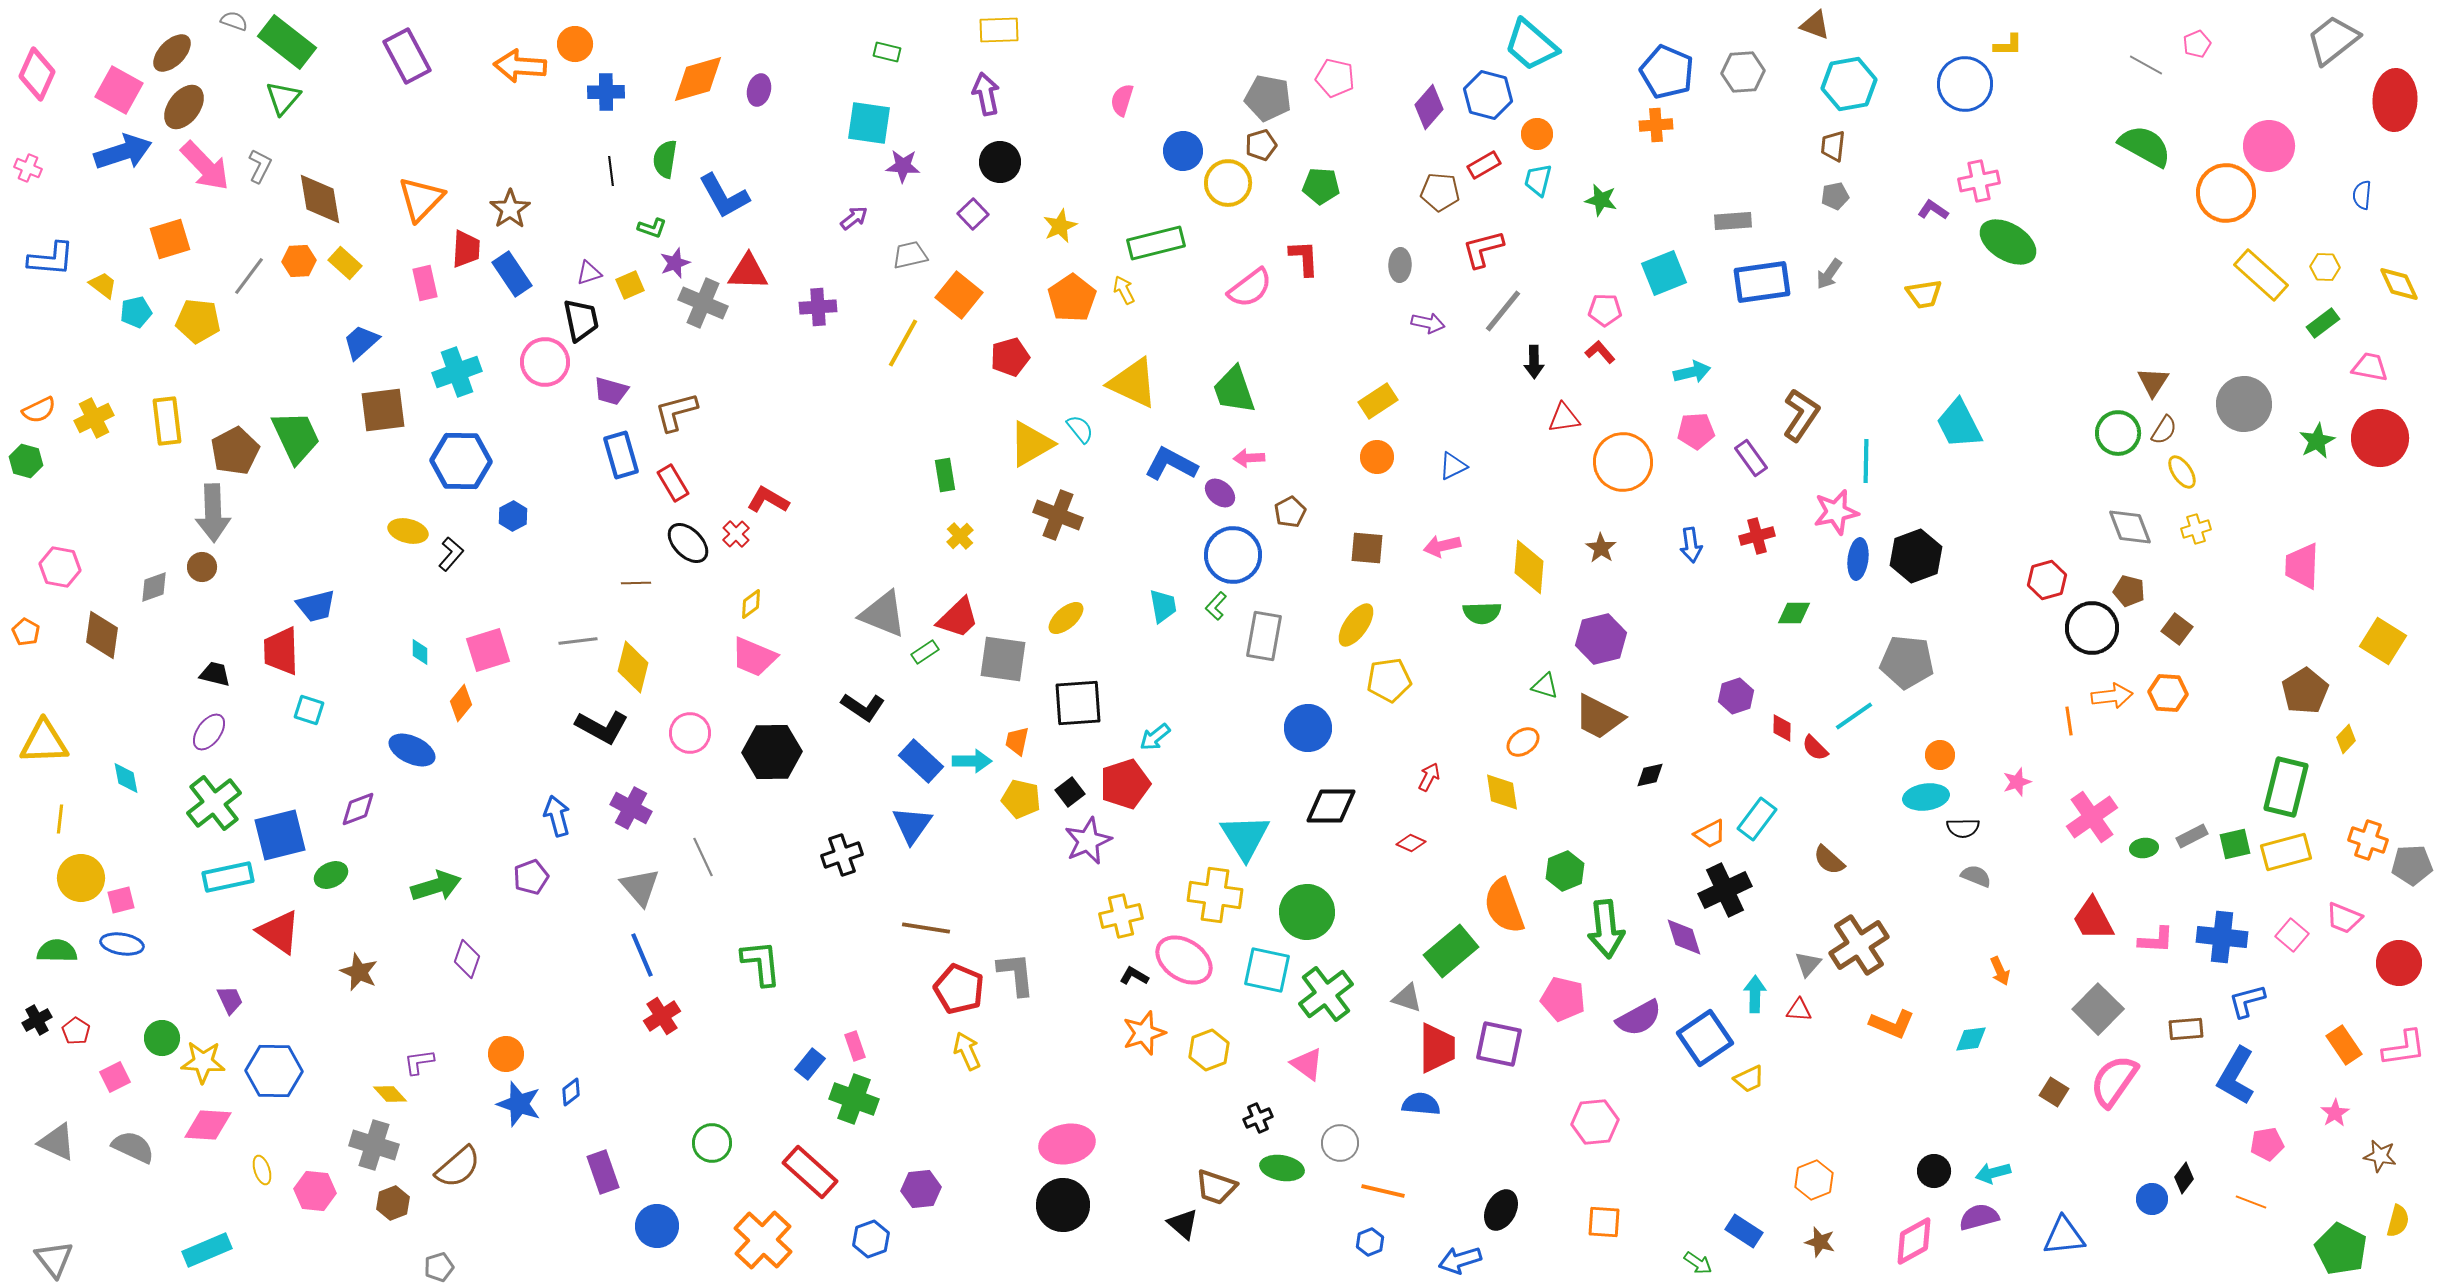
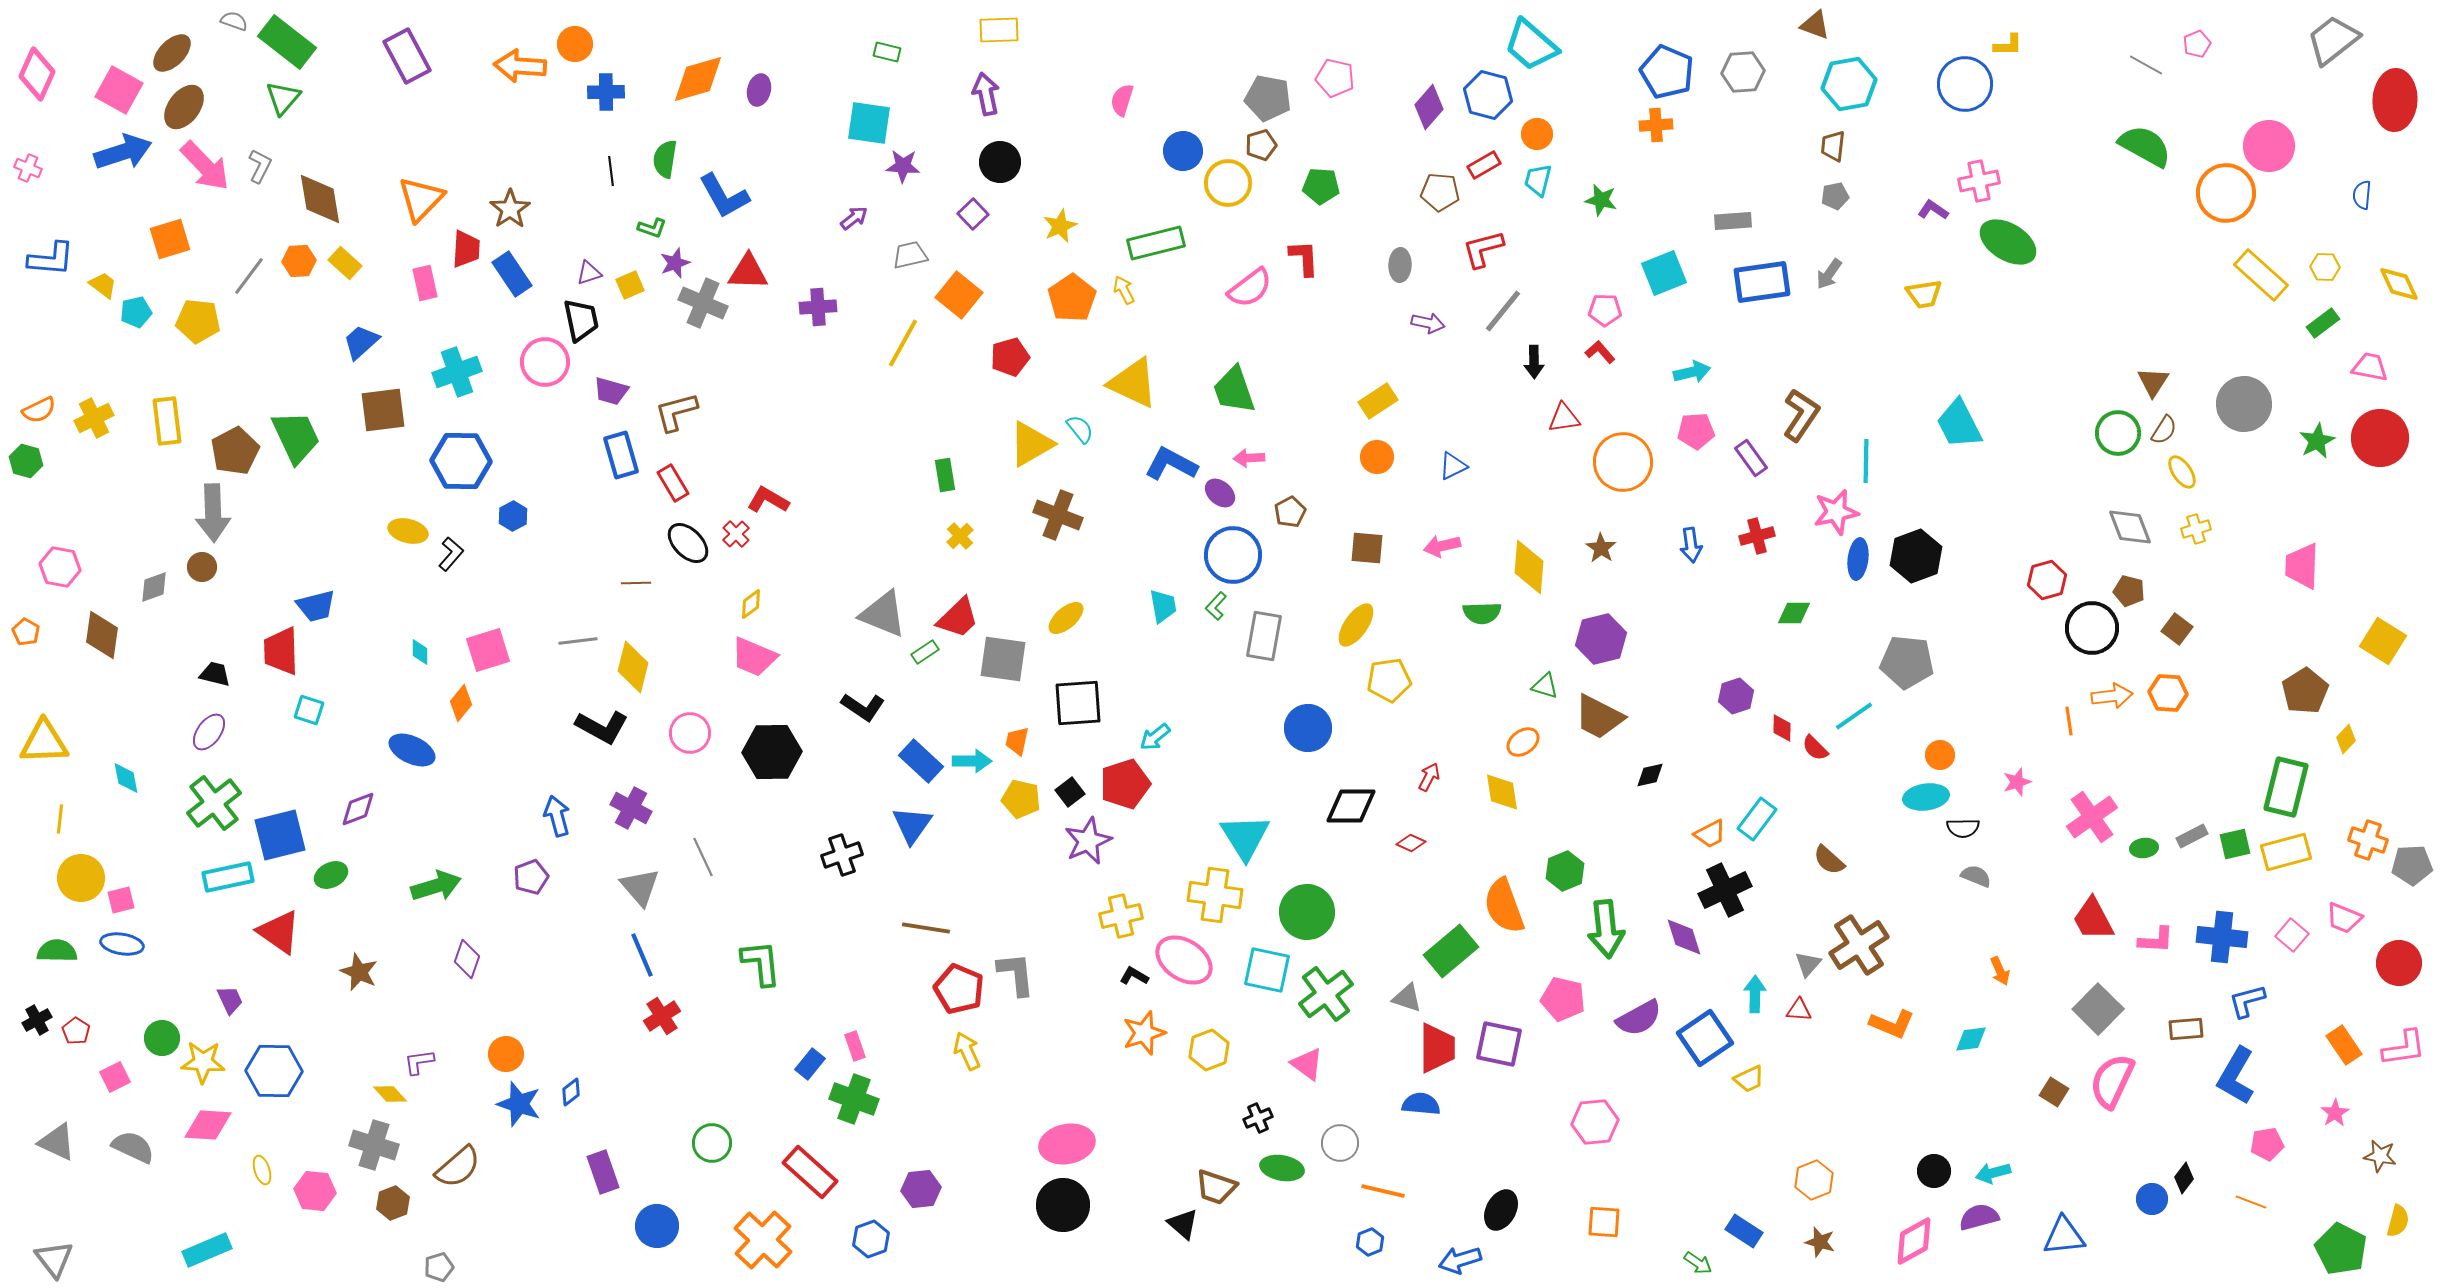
black diamond at (1331, 806): moved 20 px right
pink semicircle at (2114, 1081): moved 2 px left; rotated 10 degrees counterclockwise
